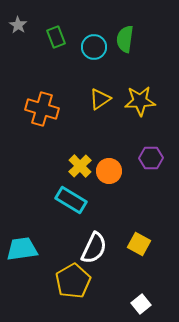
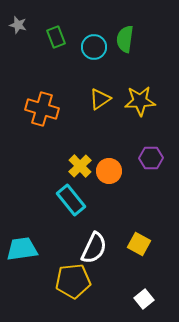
gray star: rotated 18 degrees counterclockwise
cyan rectangle: rotated 20 degrees clockwise
yellow pentagon: rotated 24 degrees clockwise
white square: moved 3 px right, 5 px up
